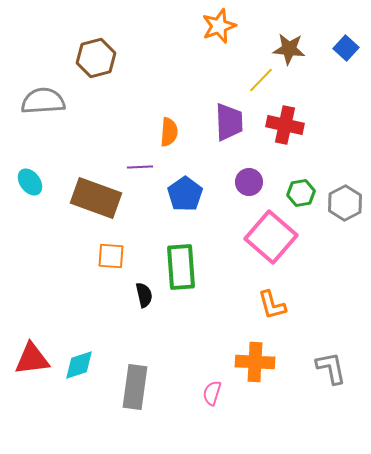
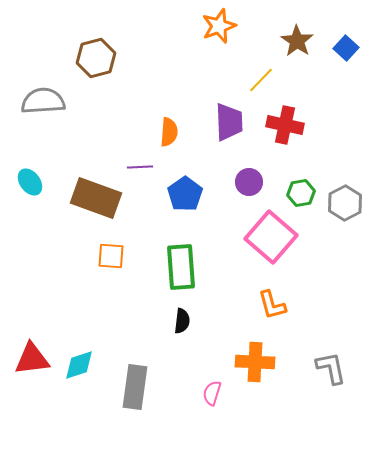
brown star: moved 8 px right, 8 px up; rotated 28 degrees clockwise
black semicircle: moved 38 px right, 26 px down; rotated 20 degrees clockwise
